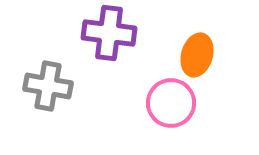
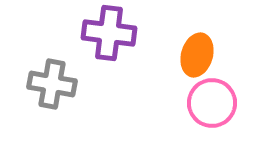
gray cross: moved 4 px right, 2 px up
pink circle: moved 41 px right
